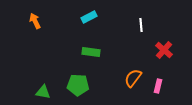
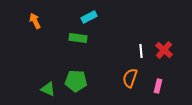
white line: moved 26 px down
green rectangle: moved 13 px left, 14 px up
orange semicircle: moved 3 px left; rotated 18 degrees counterclockwise
green pentagon: moved 2 px left, 4 px up
green triangle: moved 5 px right, 3 px up; rotated 14 degrees clockwise
